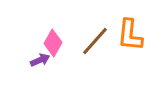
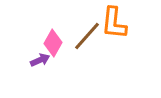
orange L-shape: moved 16 px left, 12 px up
brown line: moved 8 px left, 5 px up
